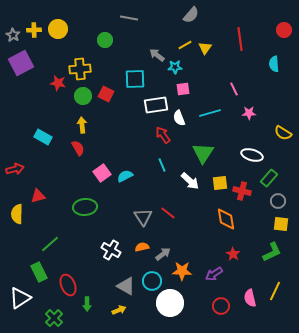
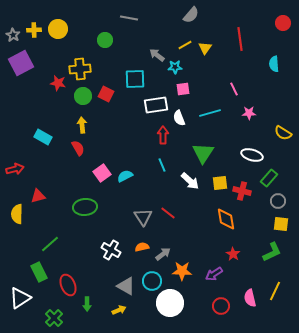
red circle at (284, 30): moved 1 px left, 7 px up
red arrow at (163, 135): rotated 36 degrees clockwise
